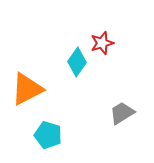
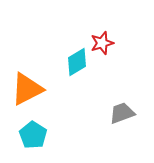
cyan diamond: rotated 24 degrees clockwise
gray trapezoid: rotated 12 degrees clockwise
cyan pentagon: moved 15 px left; rotated 16 degrees clockwise
